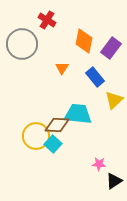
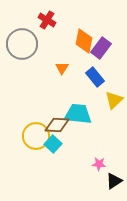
purple rectangle: moved 10 px left
